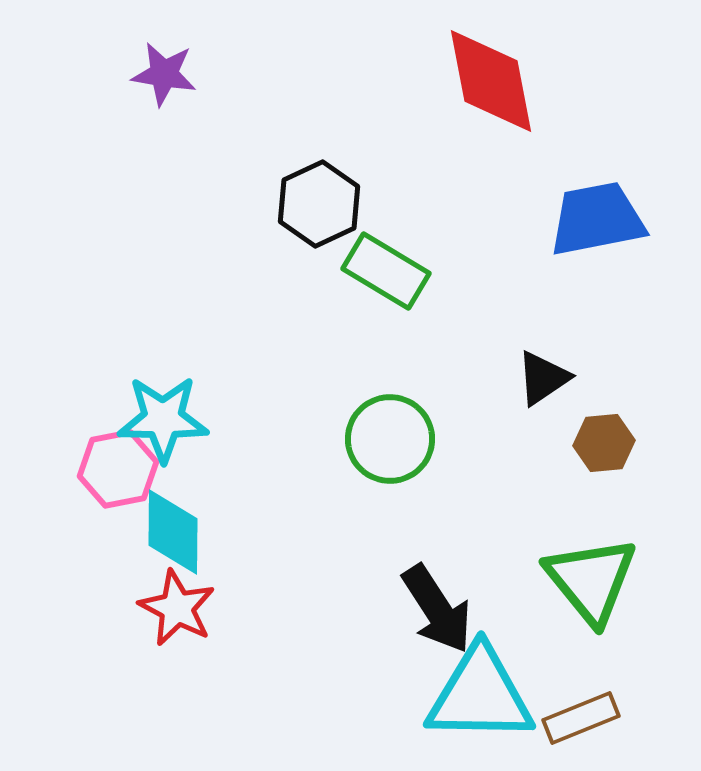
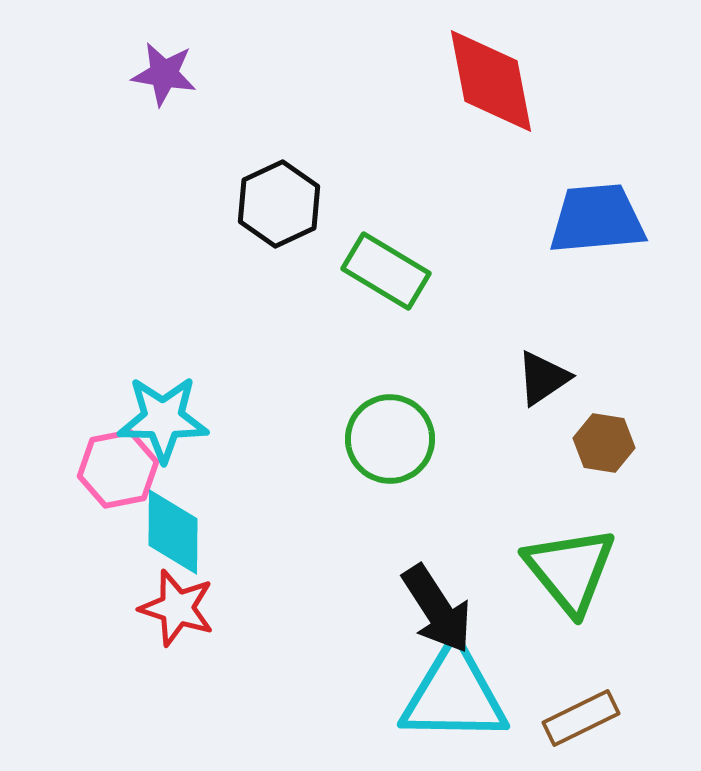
black hexagon: moved 40 px left
blue trapezoid: rotated 6 degrees clockwise
brown hexagon: rotated 14 degrees clockwise
green triangle: moved 21 px left, 10 px up
red star: rotated 10 degrees counterclockwise
cyan triangle: moved 26 px left
brown rectangle: rotated 4 degrees counterclockwise
